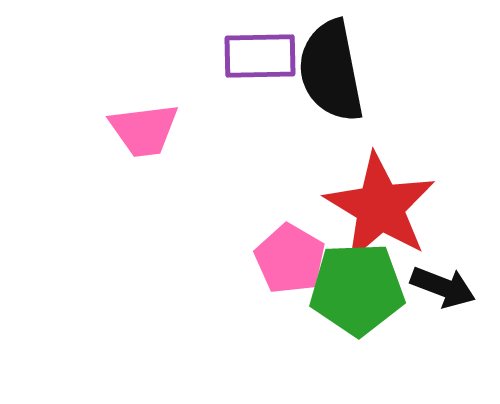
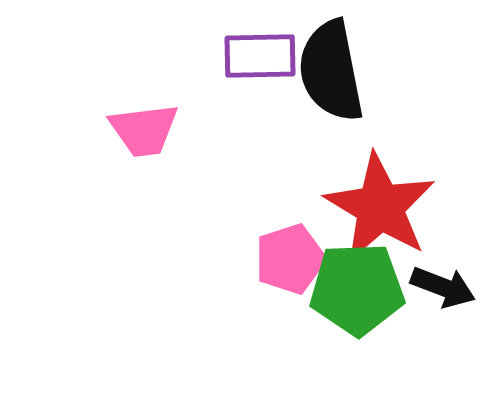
pink pentagon: rotated 24 degrees clockwise
